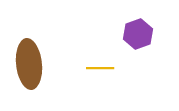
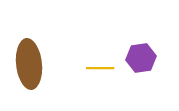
purple hexagon: moved 3 px right, 24 px down; rotated 12 degrees clockwise
